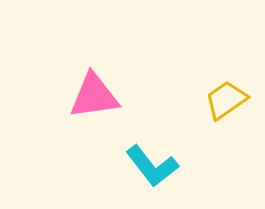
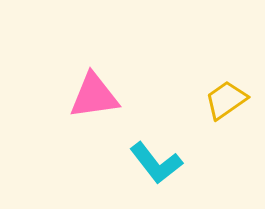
cyan L-shape: moved 4 px right, 3 px up
